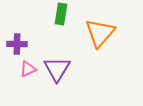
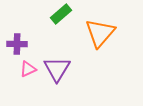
green rectangle: rotated 40 degrees clockwise
